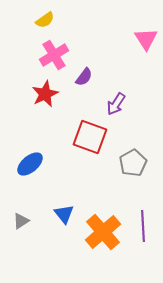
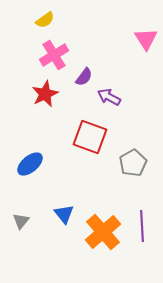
purple arrow: moved 7 px left, 7 px up; rotated 85 degrees clockwise
gray triangle: rotated 18 degrees counterclockwise
purple line: moved 1 px left
